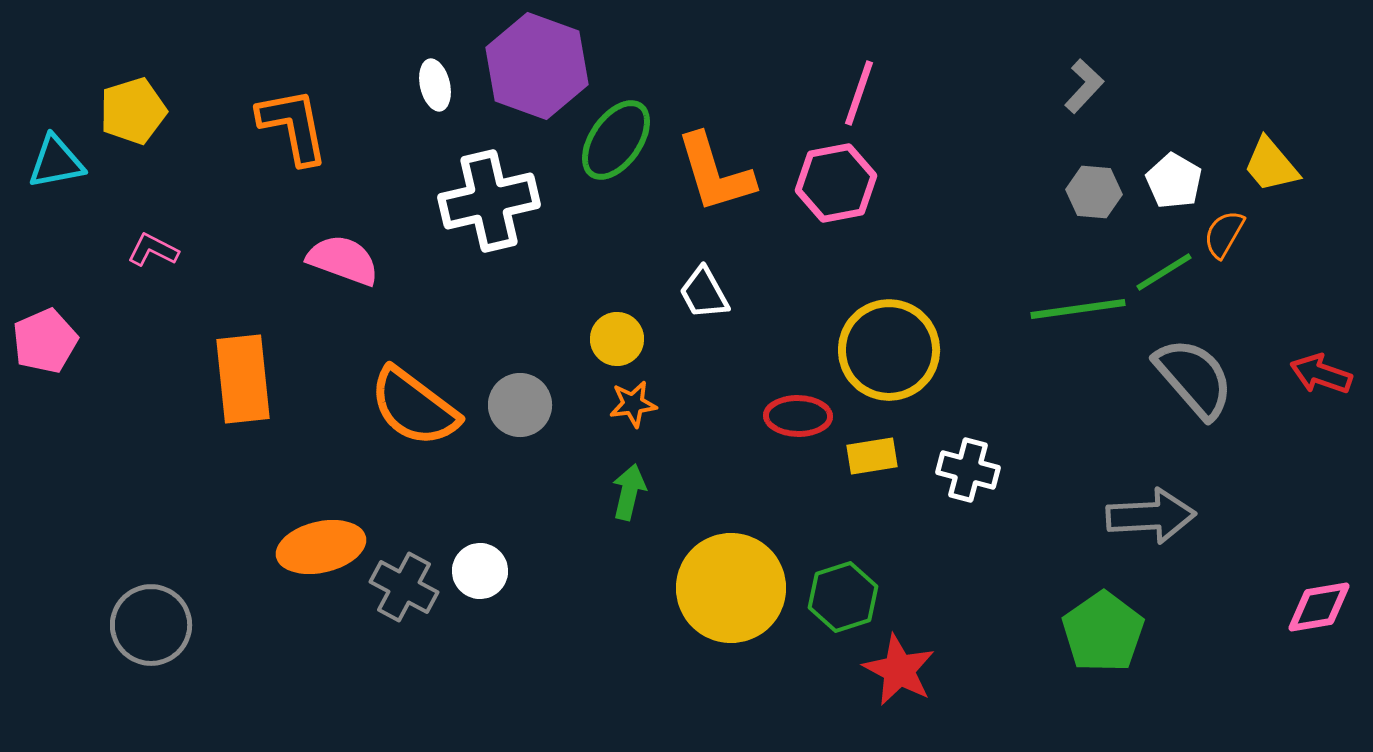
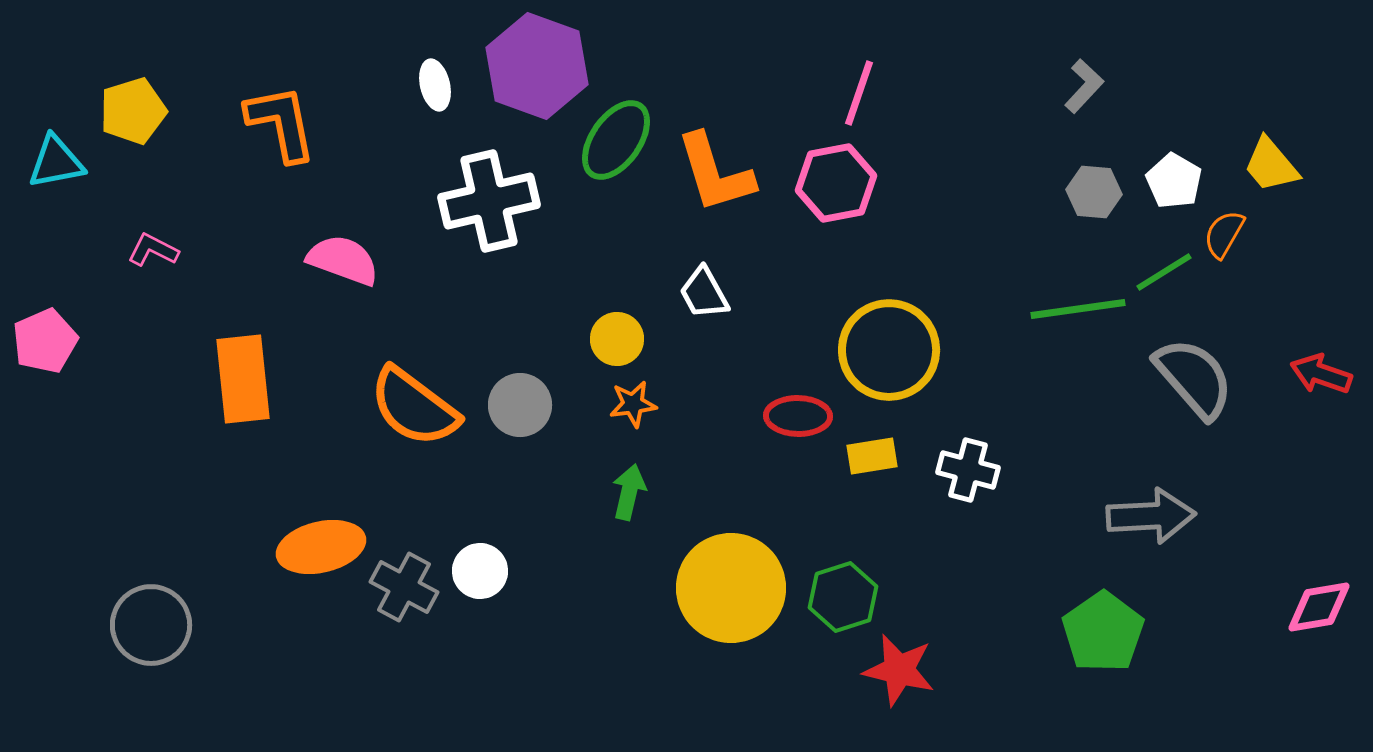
orange L-shape at (293, 126): moved 12 px left, 3 px up
red star at (899, 670): rotated 14 degrees counterclockwise
